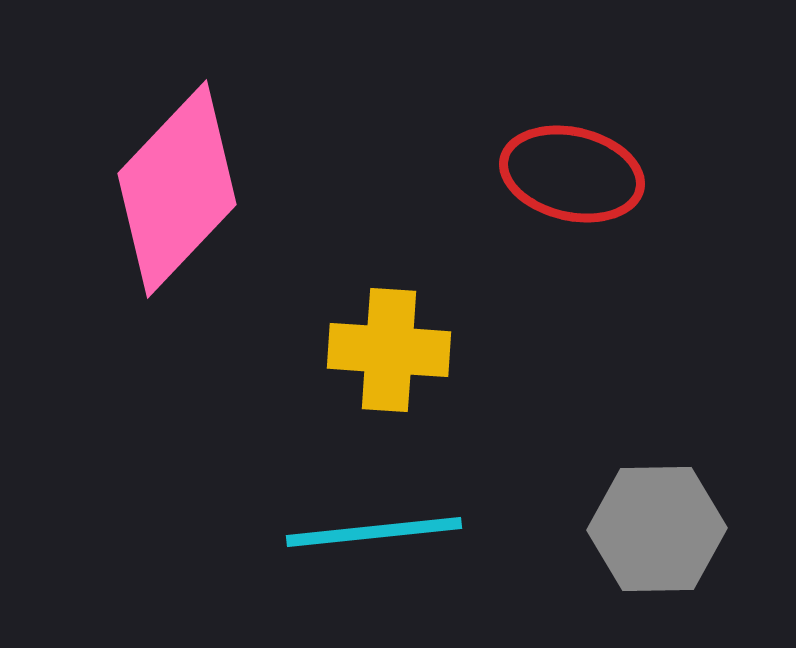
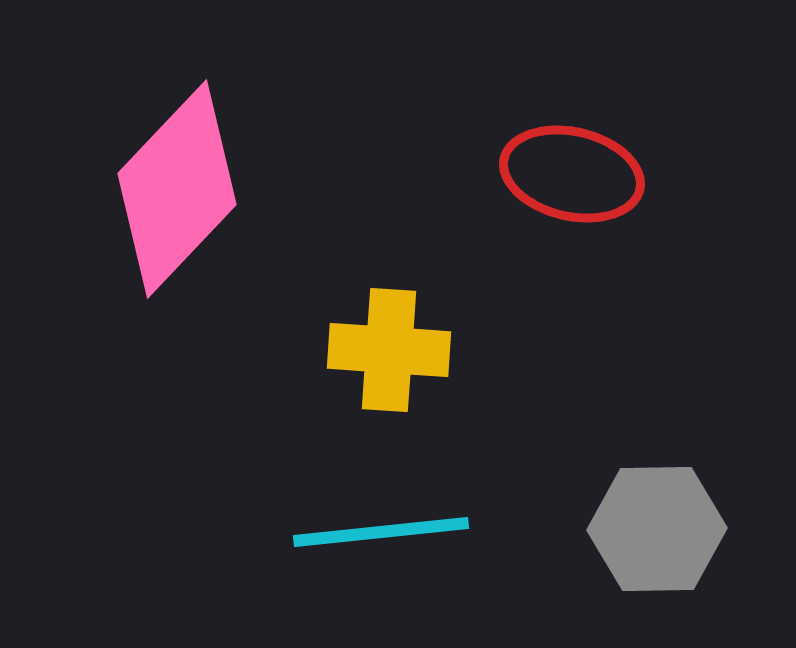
cyan line: moved 7 px right
